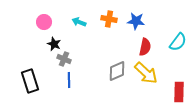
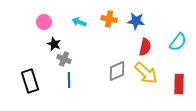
red rectangle: moved 8 px up
